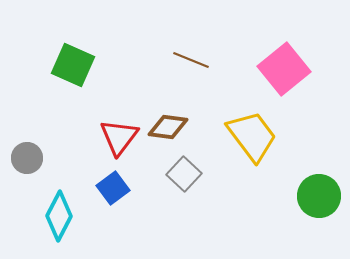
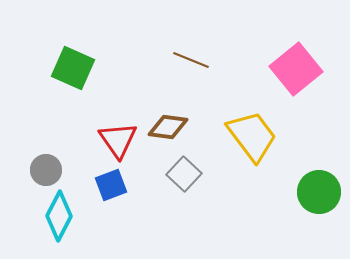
green square: moved 3 px down
pink square: moved 12 px right
red triangle: moved 1 px left, 3 px down; rotated 12 degrees counterclockwise
gray circle: moved 19 px right, 12 px down
blue square: moved 2 px left, 3 px up; rotated 16 degrees clockwise
green circle: moved 4 px up
